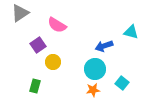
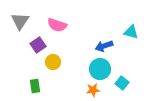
gray triangle: moved 8 px down; rotated 24 degrees counterclockwise
pink semicircle: rotated 12 degrees counterclockwise
cyan circle: moved 5 px right
green rectangle: rotated 24 degrees counterclockwise
